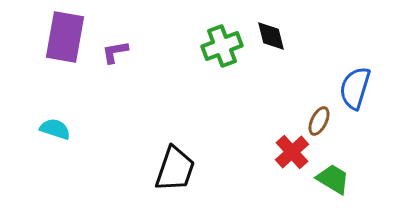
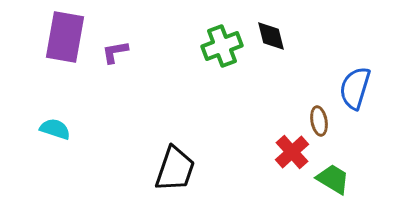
brown ellipse: rotated 36 degrees counterclockwise
